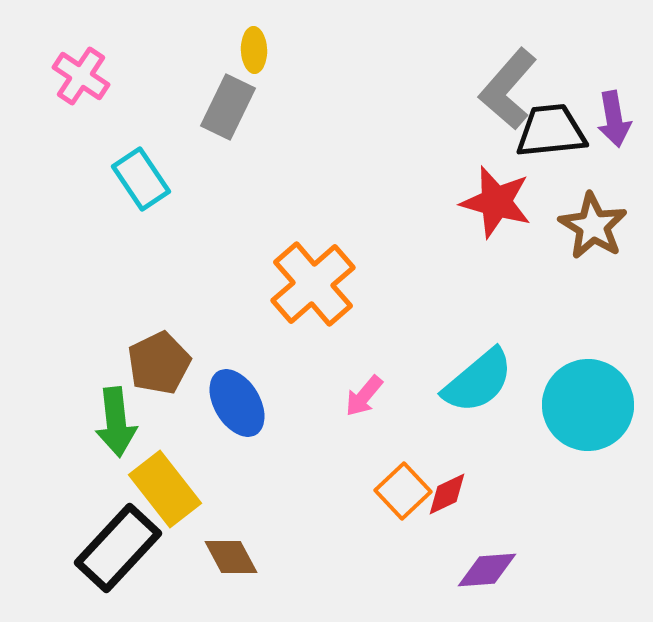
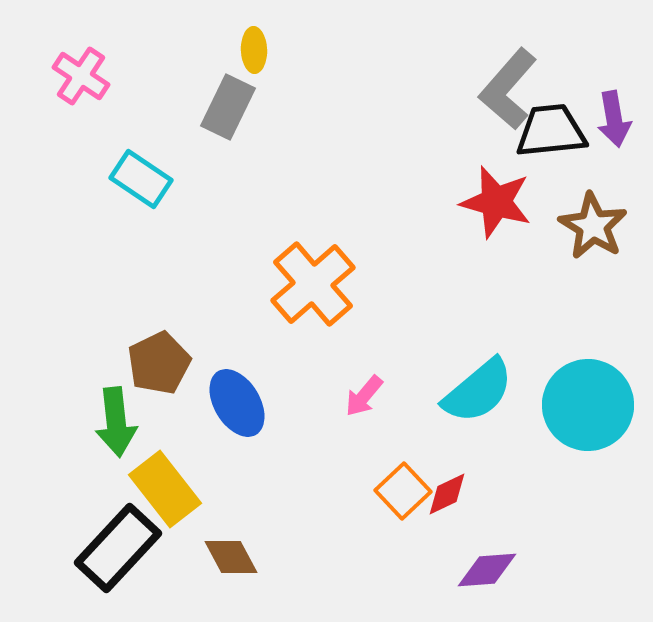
cyan rectangle: rotated 22 degrees counterclockwise
cyan semicircle: moved 10 px down
